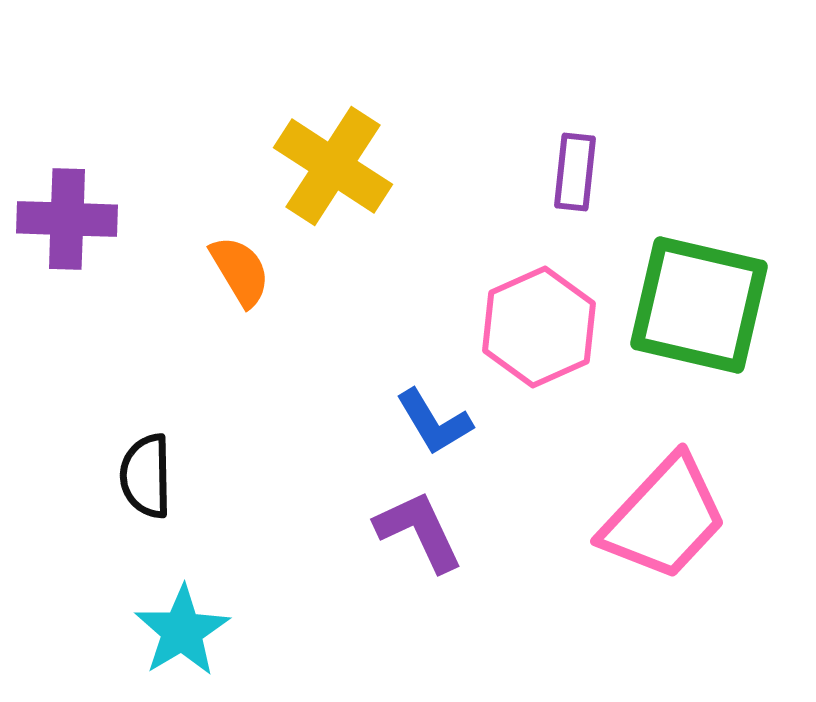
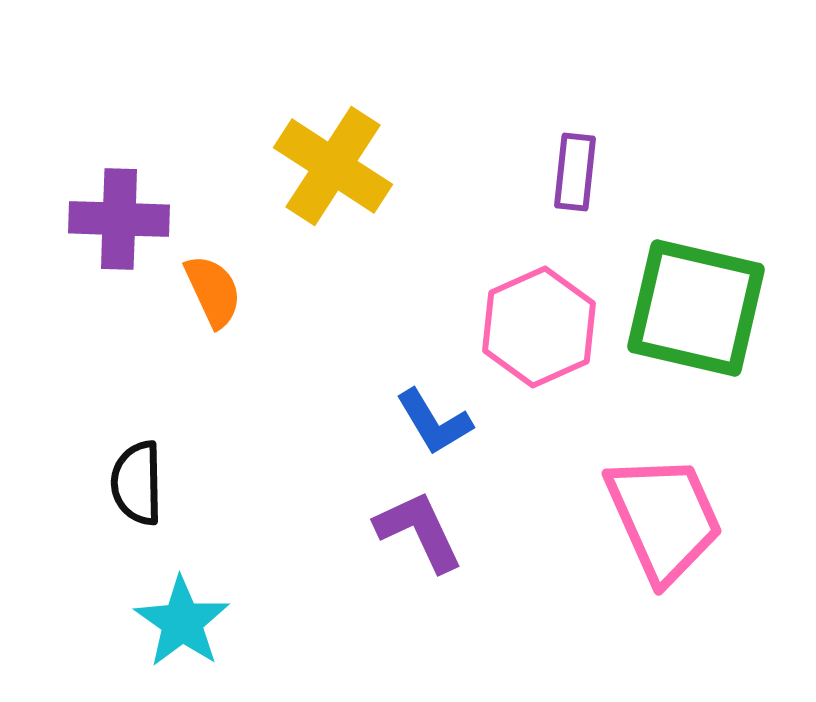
purple cross: moved 52 px right
orange semicircle: moved 27 px left, 20 px down; rotated 6 degrees clockwise
green square: moved 3 px left, 3 px down
black semicircle: moved 9 px left, 7 px down
pink trapezoid: rotated 67 degrees counterclockwise
cyan star: moved 9 px up; rotated 6 degrees counterclockwise
